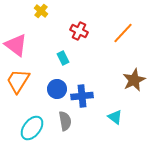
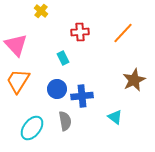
red cross: moved 1 px right, 1 px down; rotated 30 degrees counterclockwise
pink triangle: rotated 10 degrees clockwise
